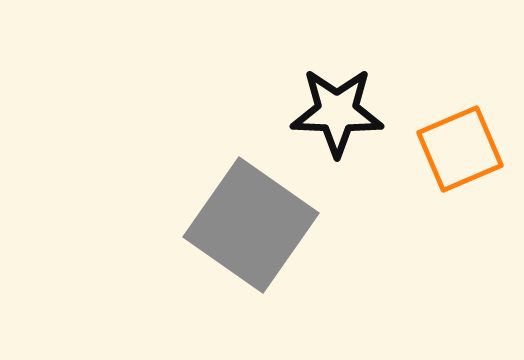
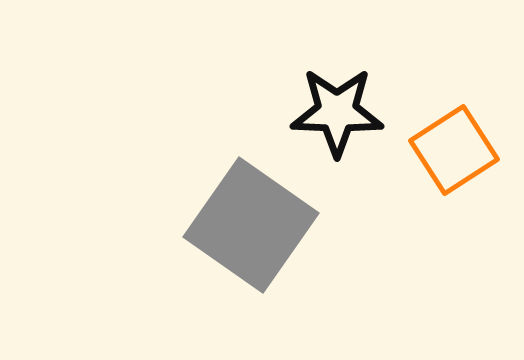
orange square: moved 6 px left, 1 px down; rotated 10 degrees counterclockwise
